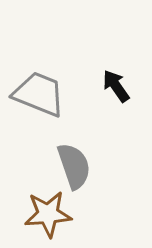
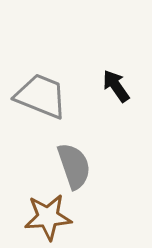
gray trapezoid: moved 2 px right, 2 px down
brown star: moved 3 px down
